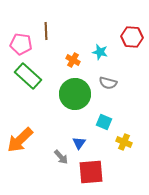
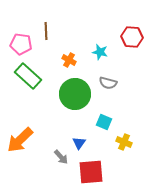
orange cross: moved 4 px left
